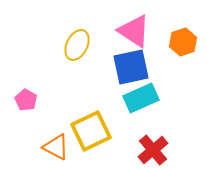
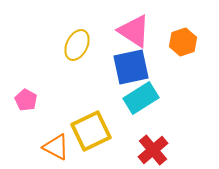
cyan rectangle: rotated 8 degrees counterclockwise
